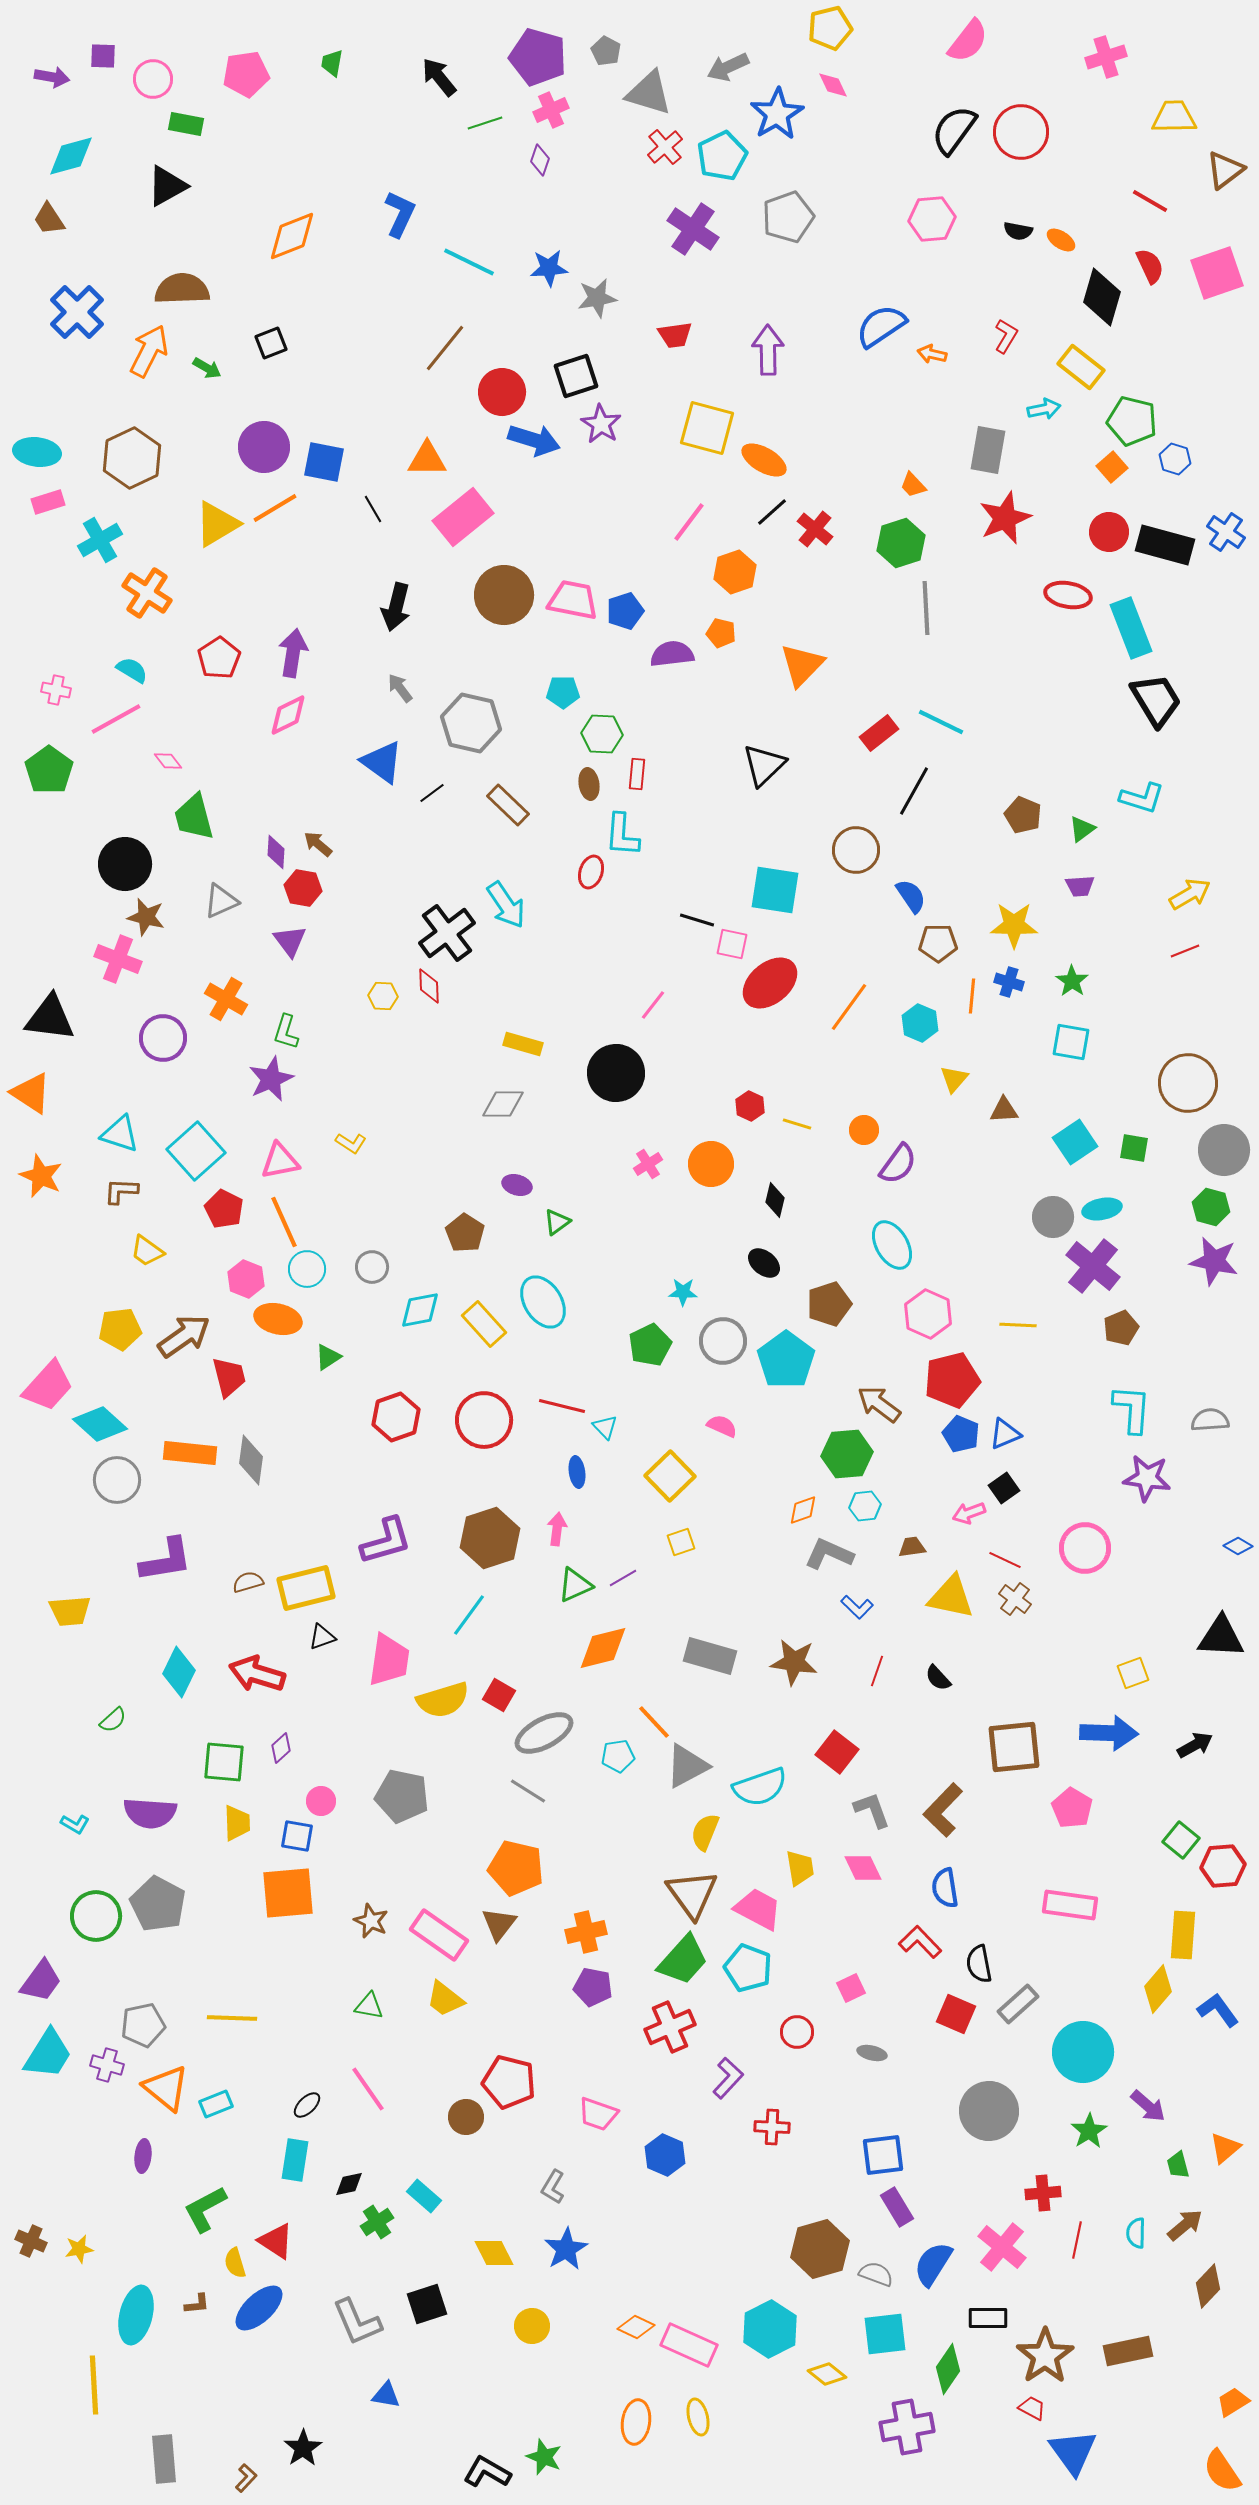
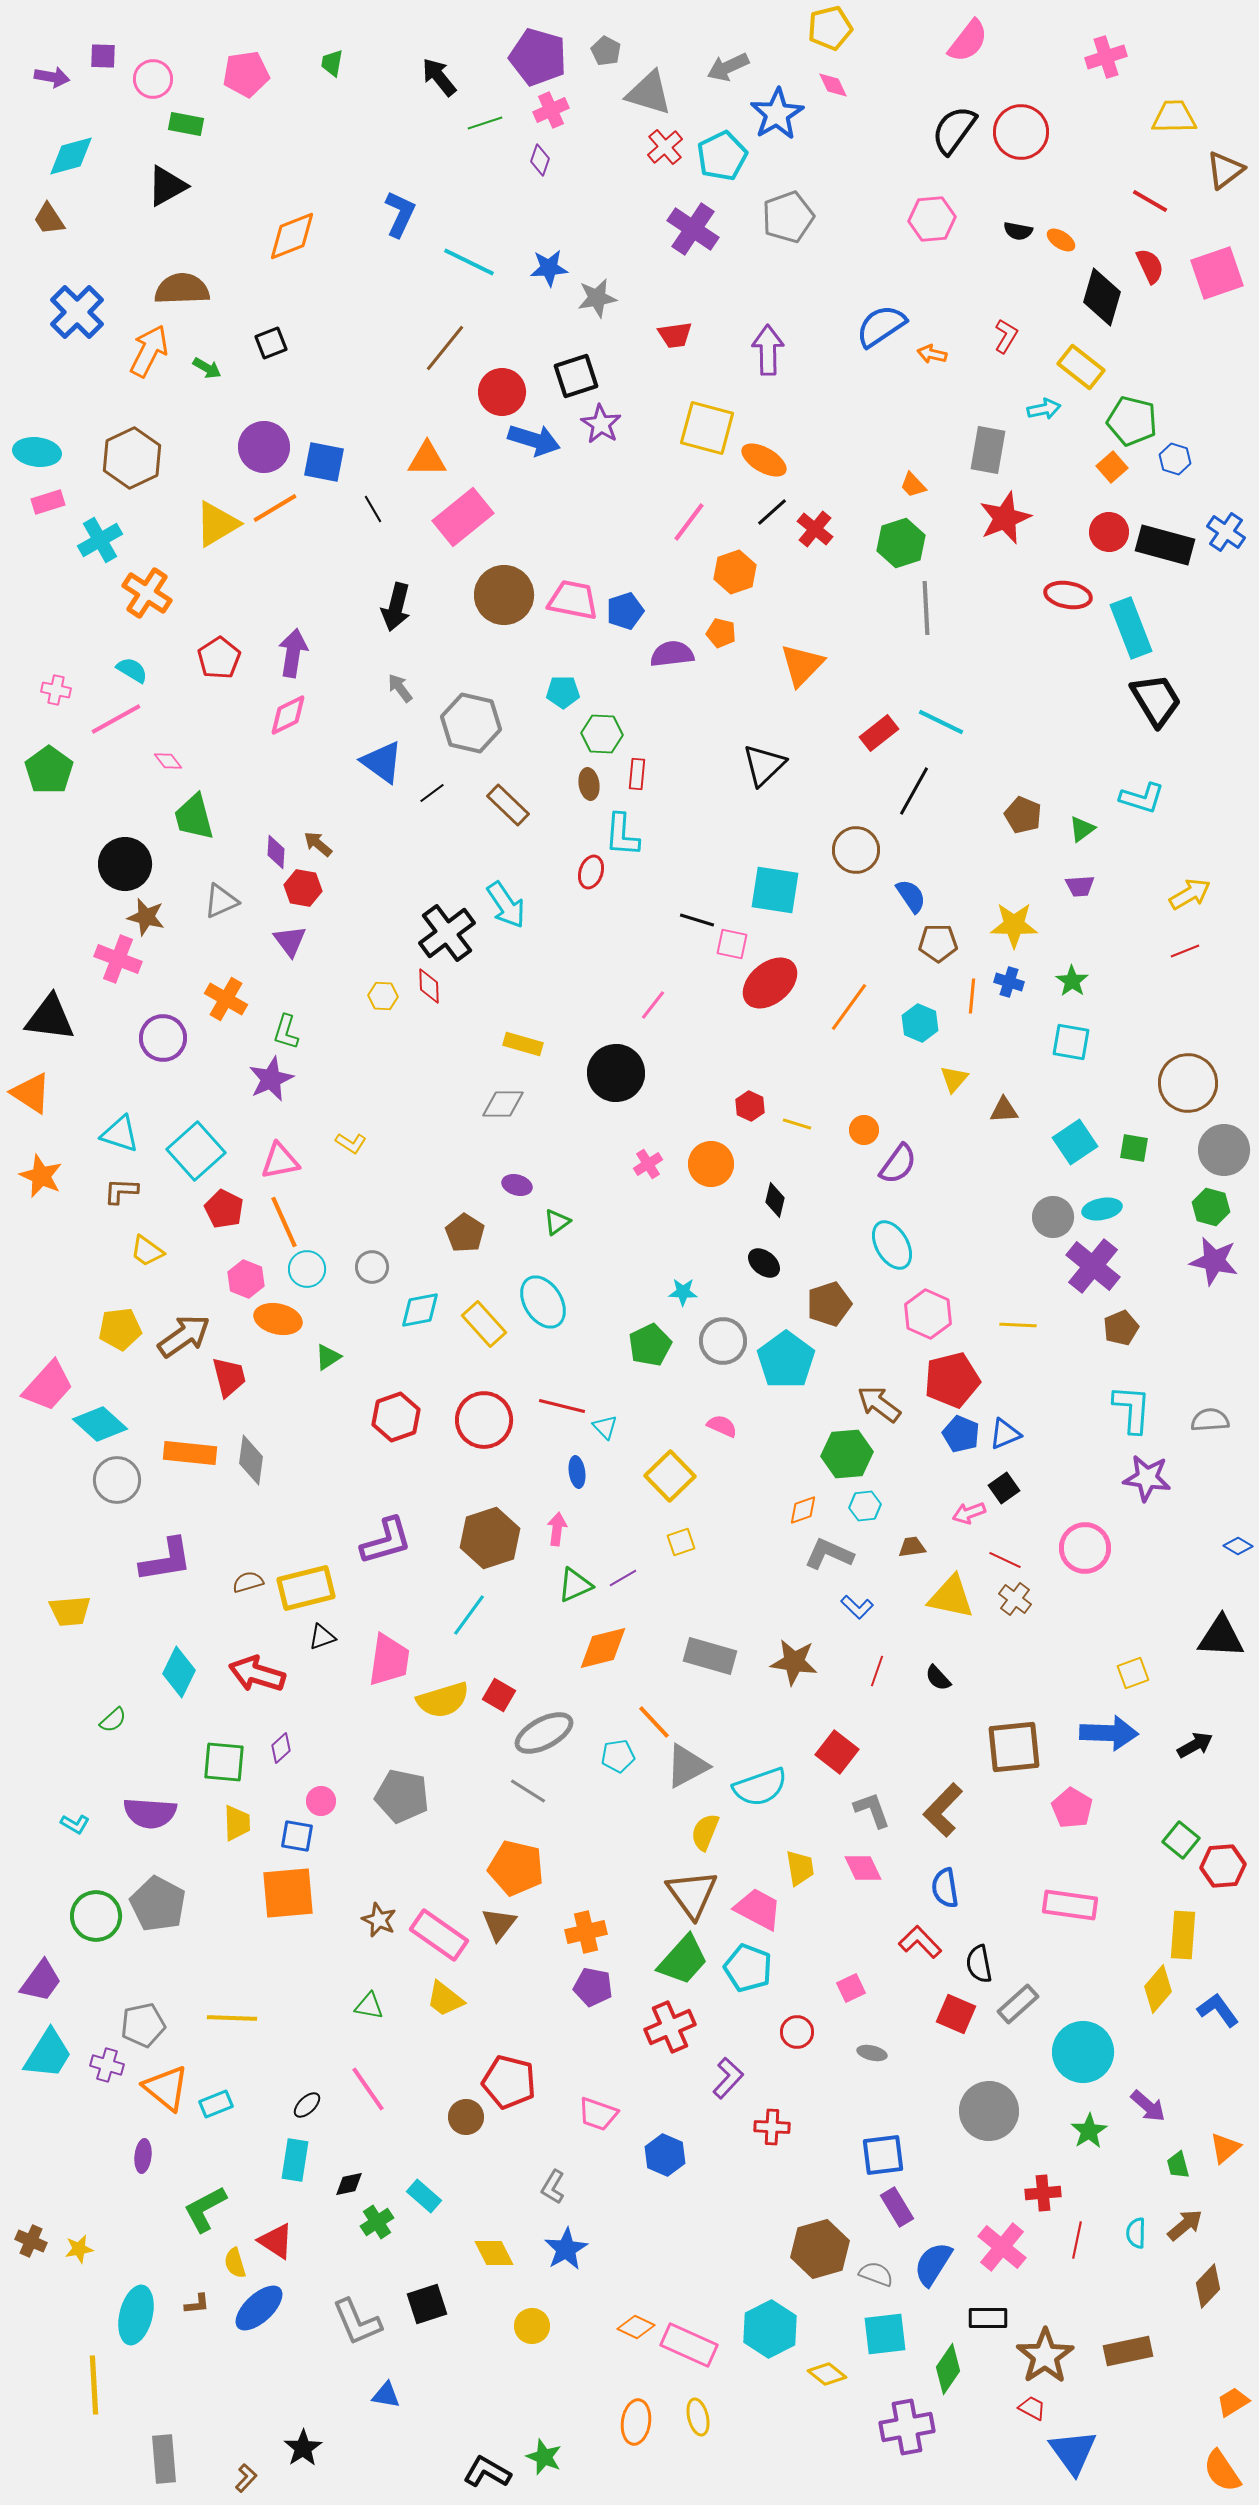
brown star at (371, 1921): moved 8 px right, 1 px up
